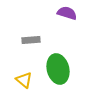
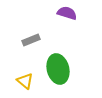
gray rectangle: rotated 18 degrees counterclockwise
yellow triangle: moved 1 px right, 1 px down
